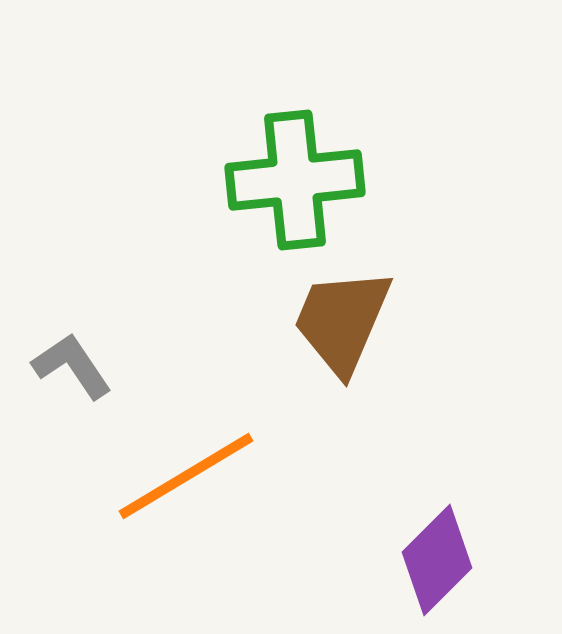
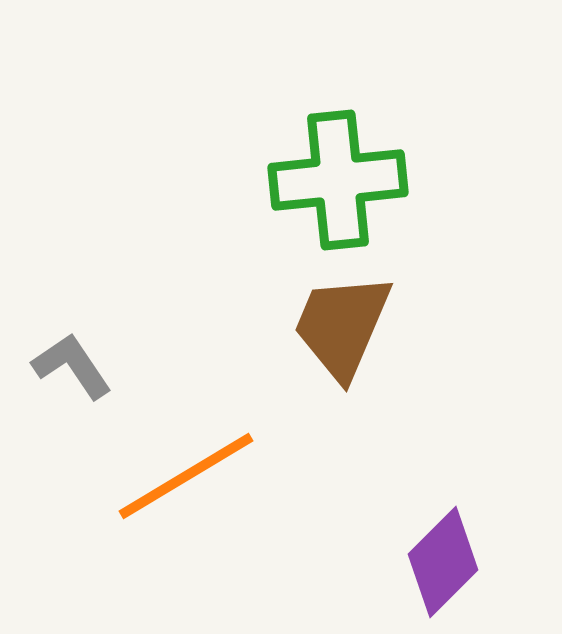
green cross: moved 43 px right
brown trapezoid: moved 5 px down
purple diamond: moved 6 px right, 2 px down
